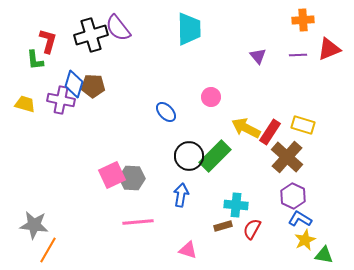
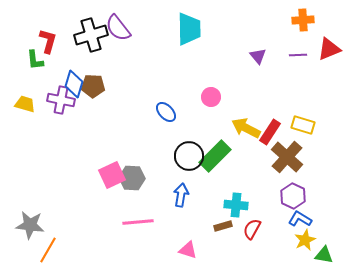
gray star: moved 4 px left
